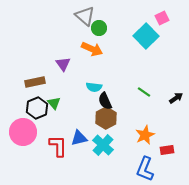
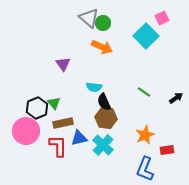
gray triangle: moved 4 px right, 2 px down
green circle: moved 4 px right, 5 px up
orange arrow: moved 10 px right, 2 px up
brown rectangle: moved 28 px right, 41 px down
black semicircle: moved 1 px left, 1 px down
brown hexagon: rotated 25 degrees counterclockwise
pink circle: moved 3 px right, 1 px up
